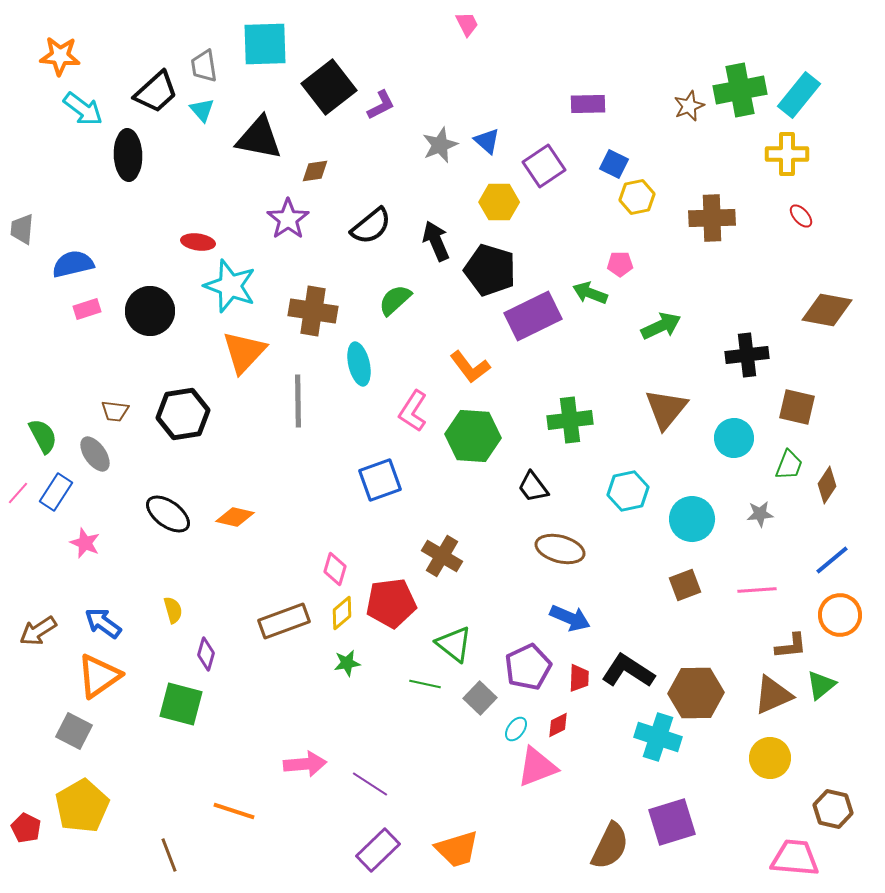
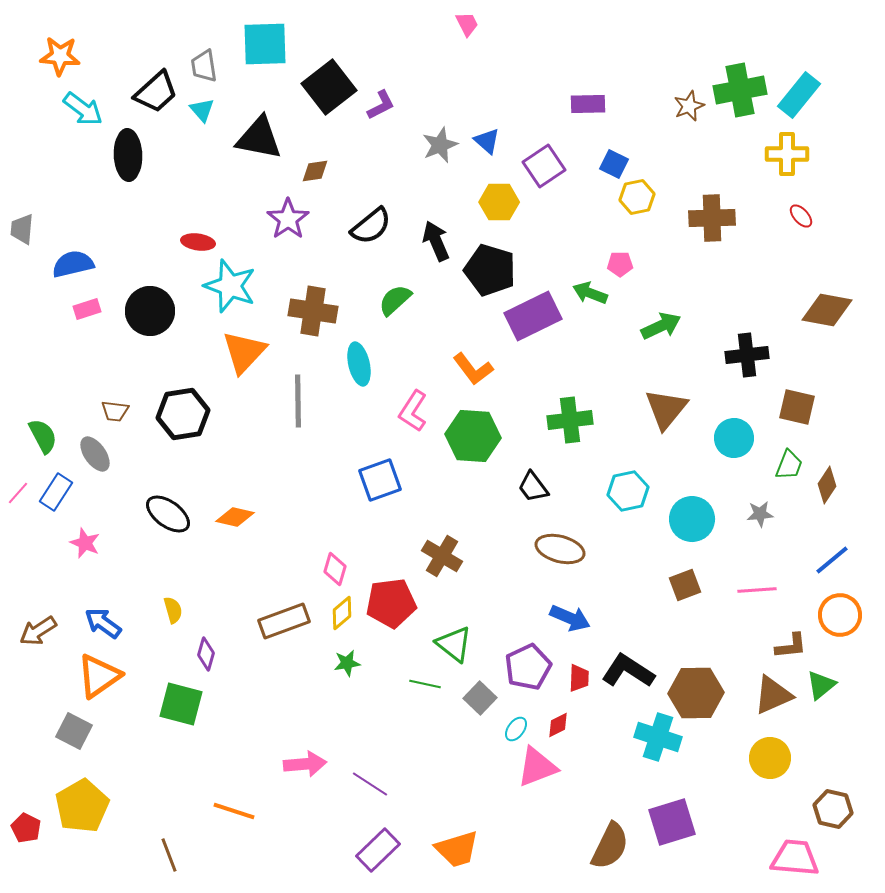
orange L-shape at (470, 367): moved 3 px right, 2 px down
